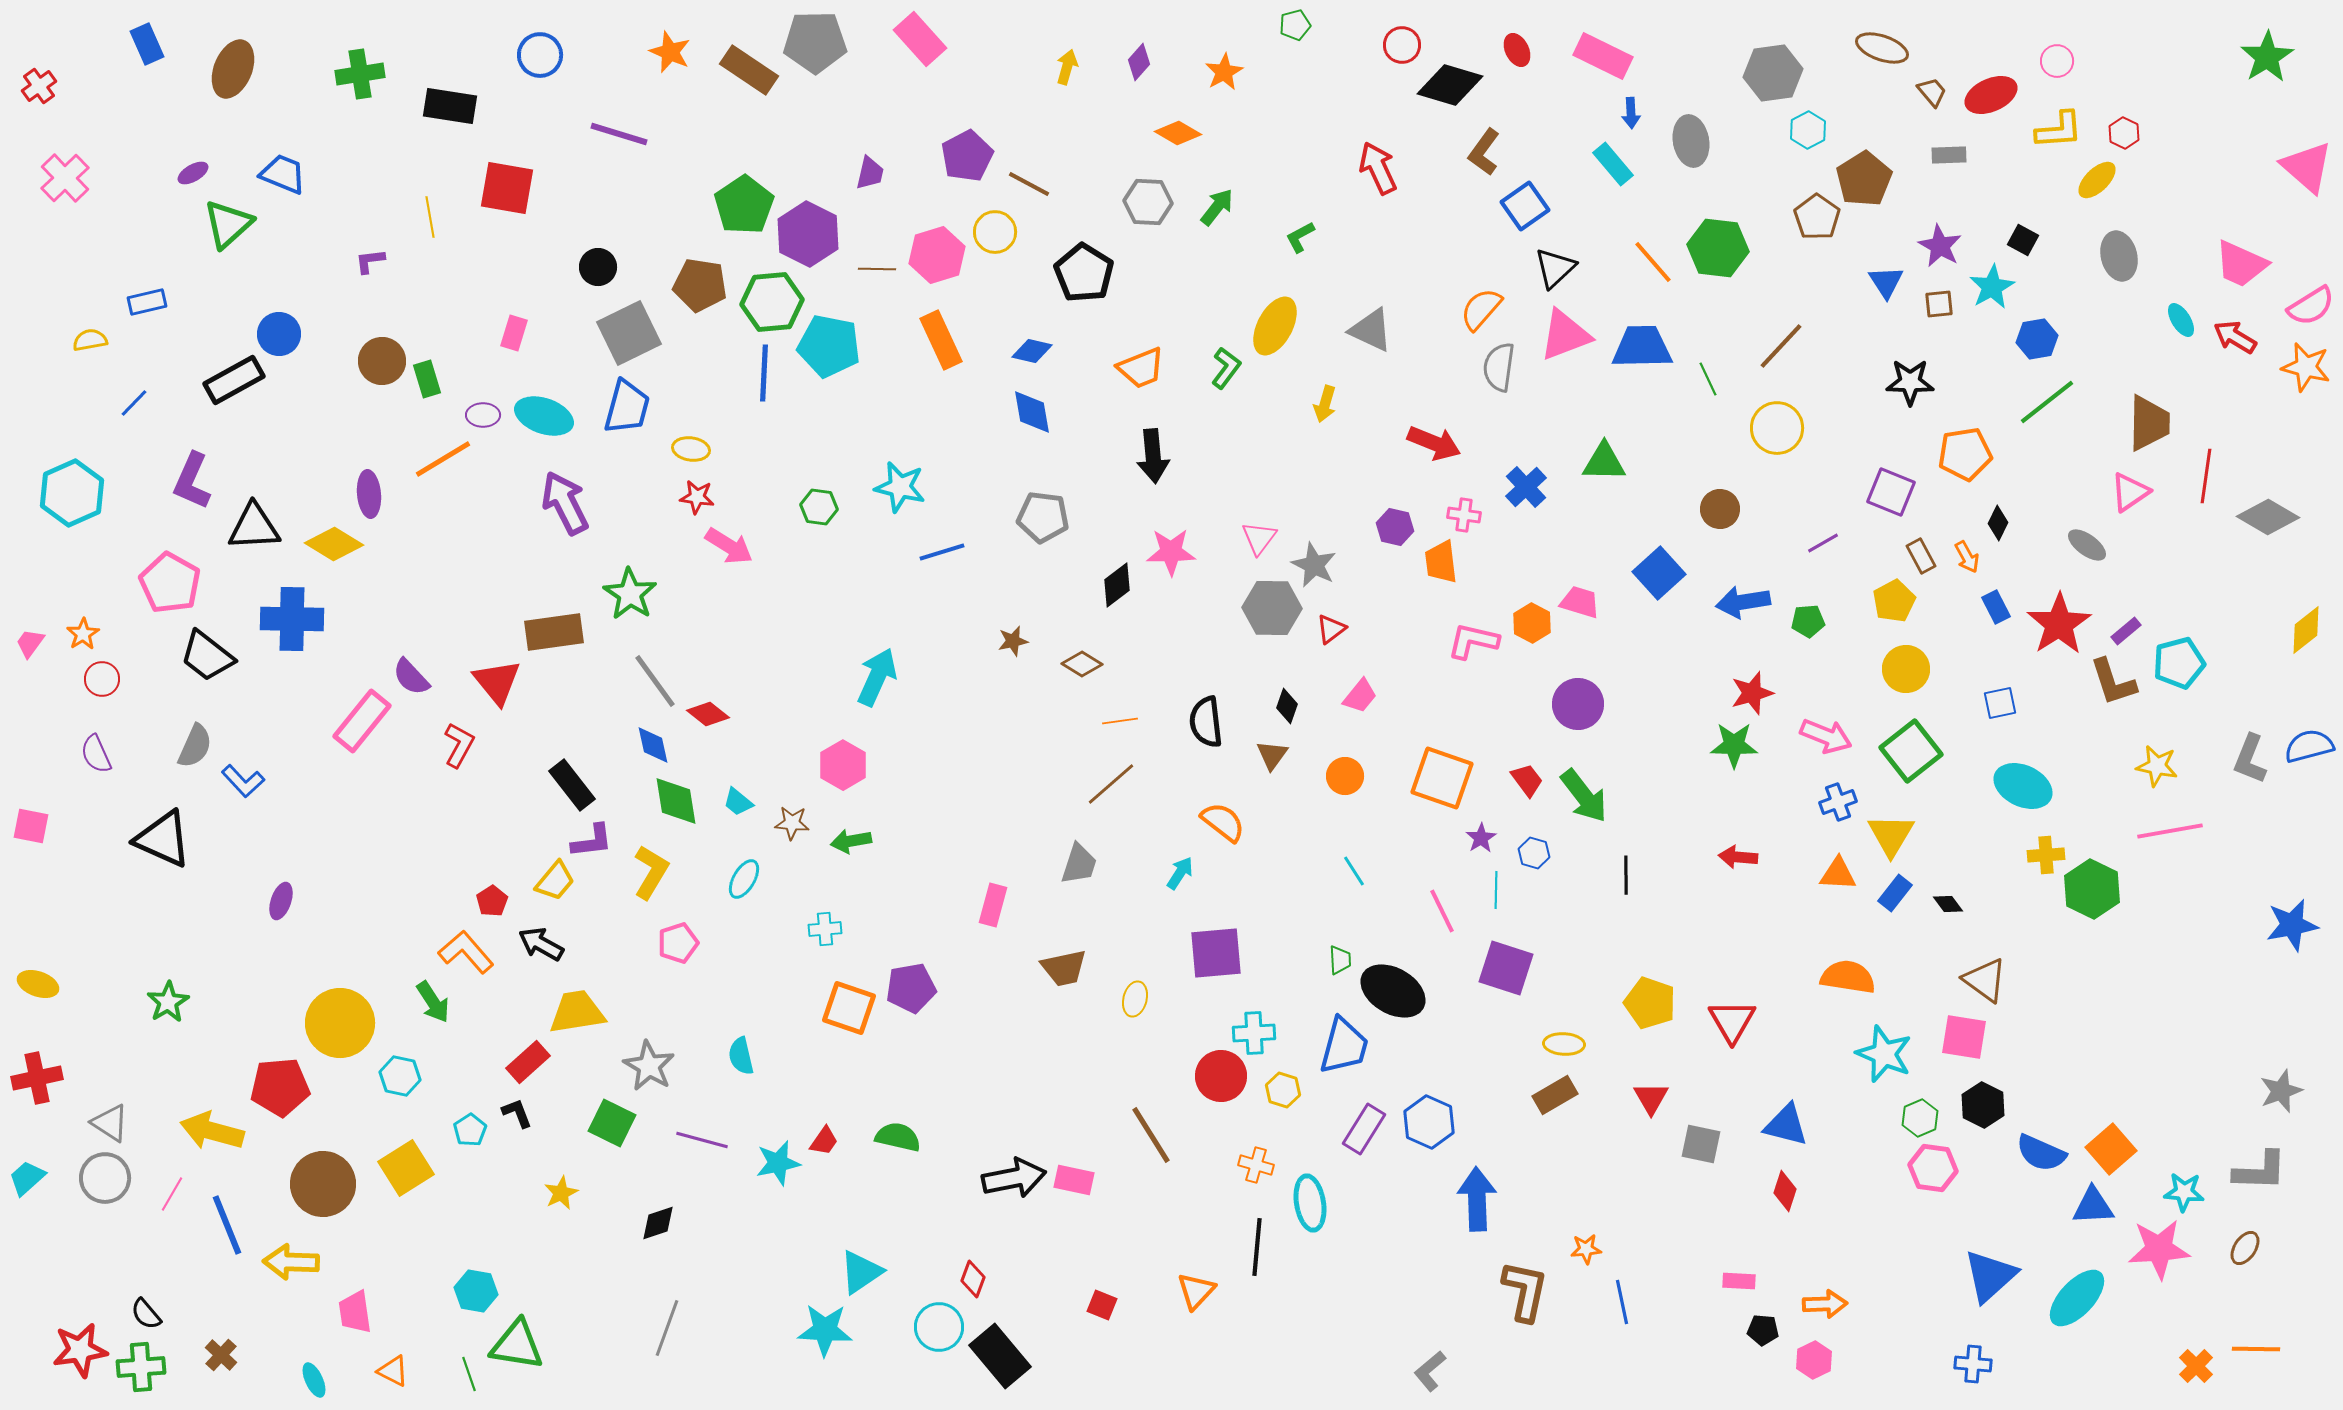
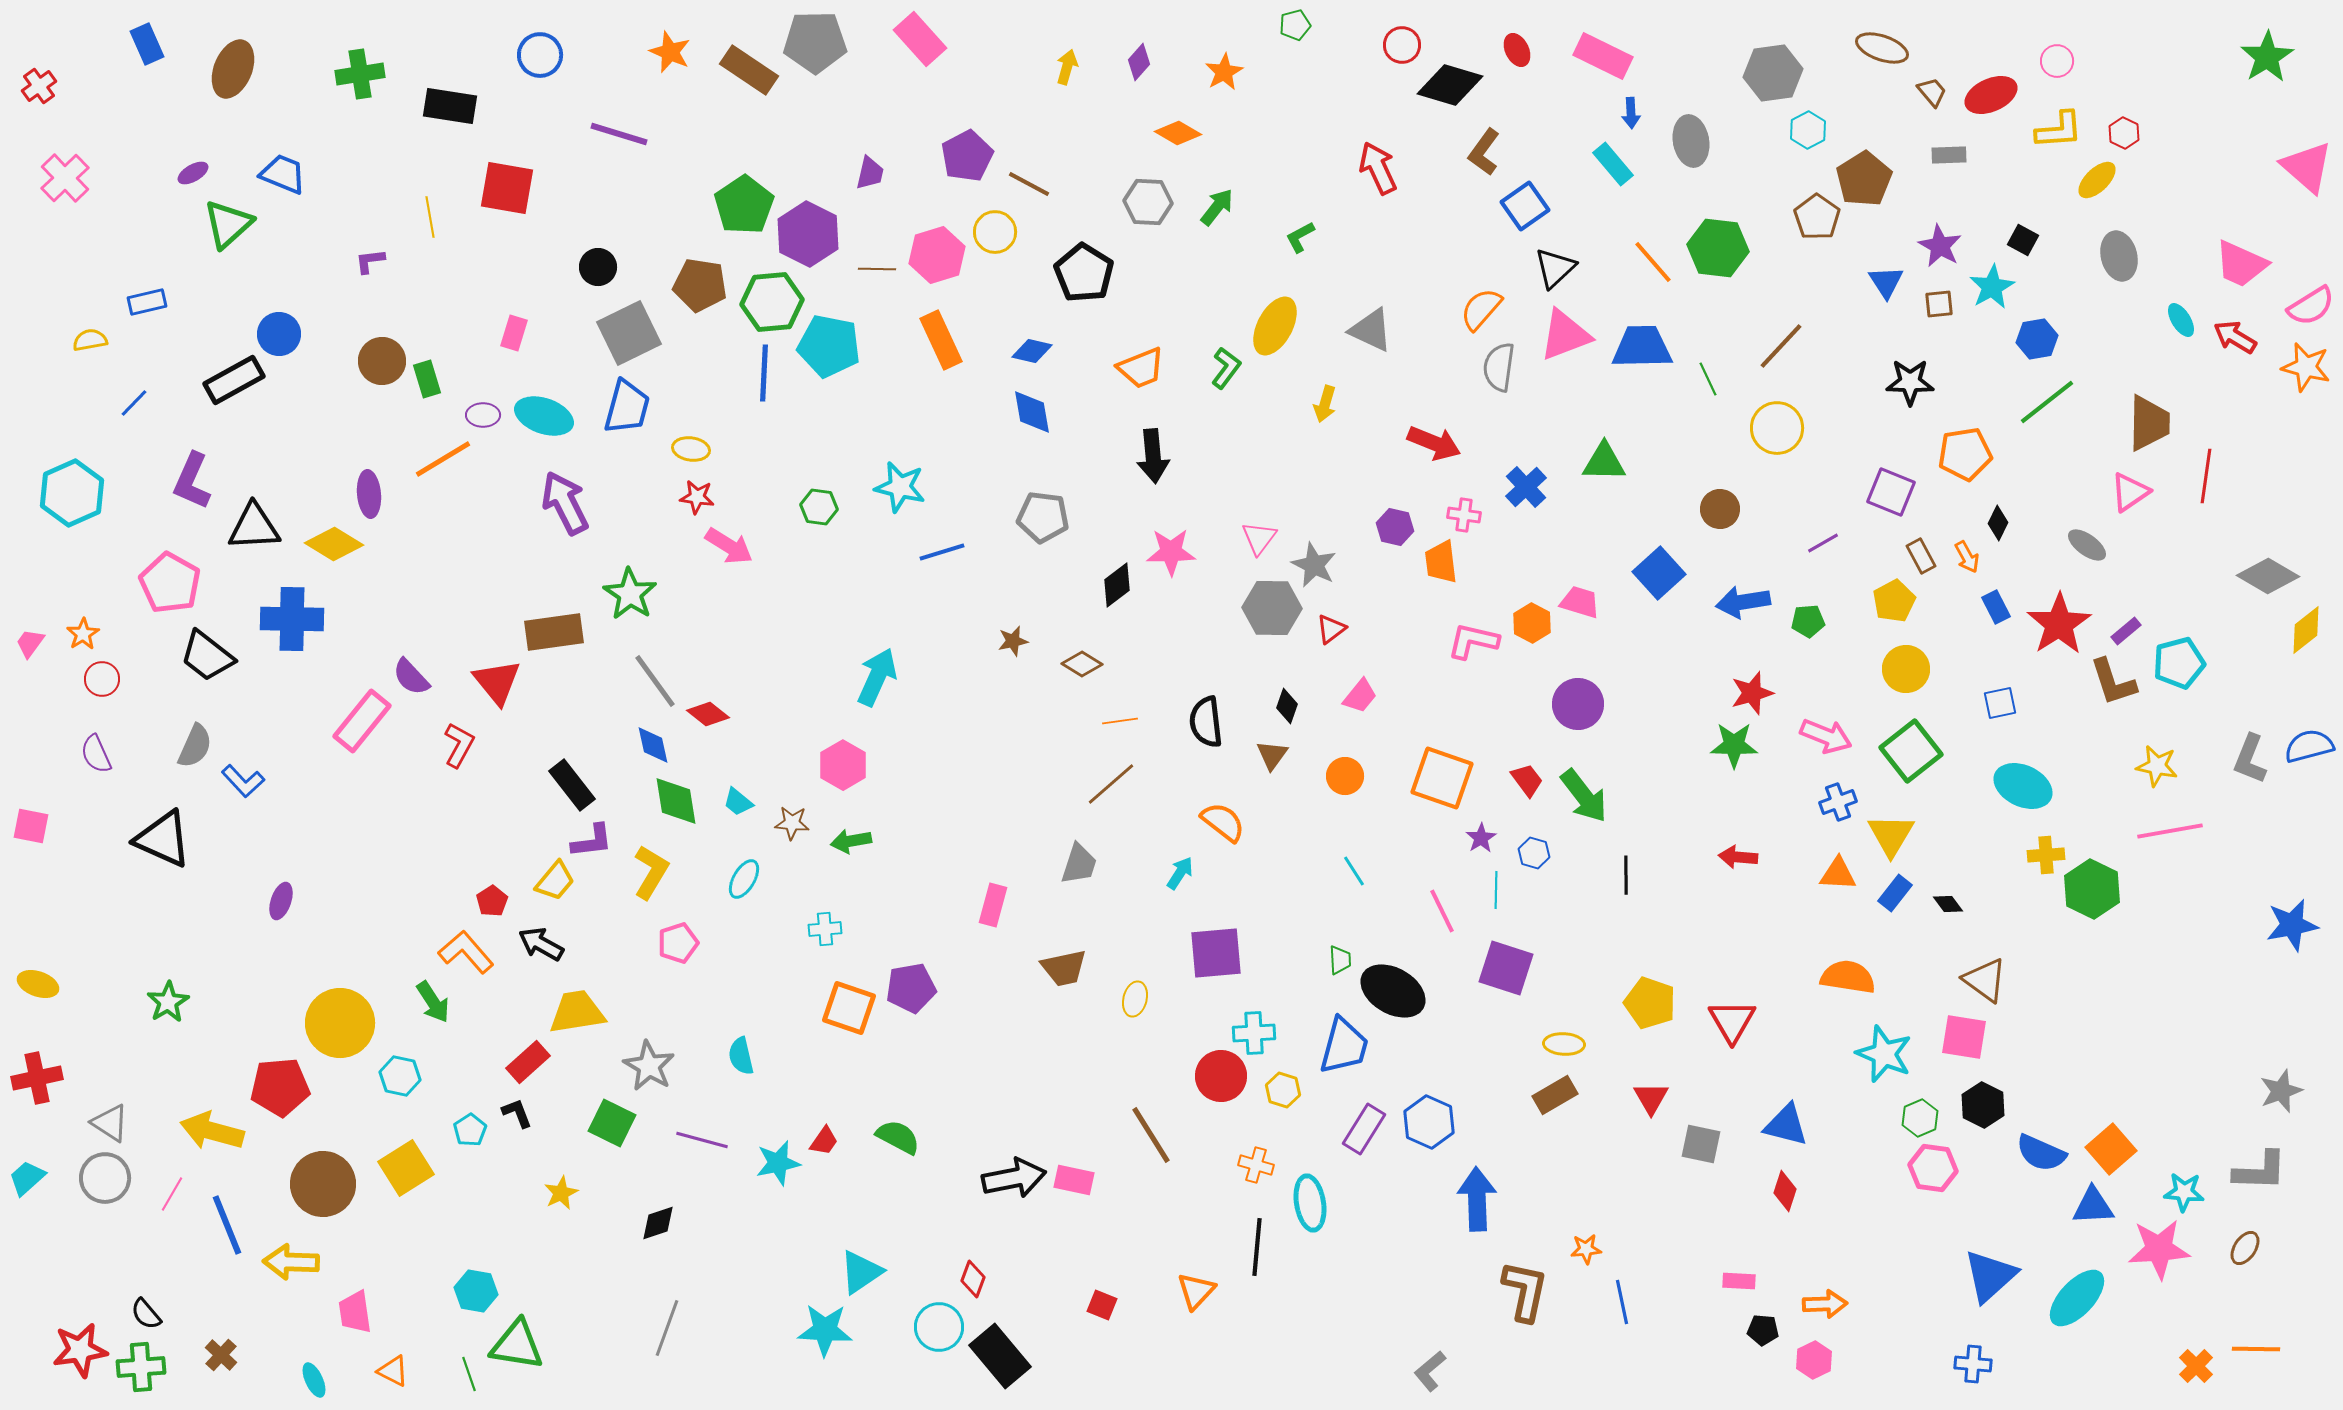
gray diamond at (2268, 517): moved 59 px down
green semicircle at (898, 1137): rotated 15 degrees clockwise
